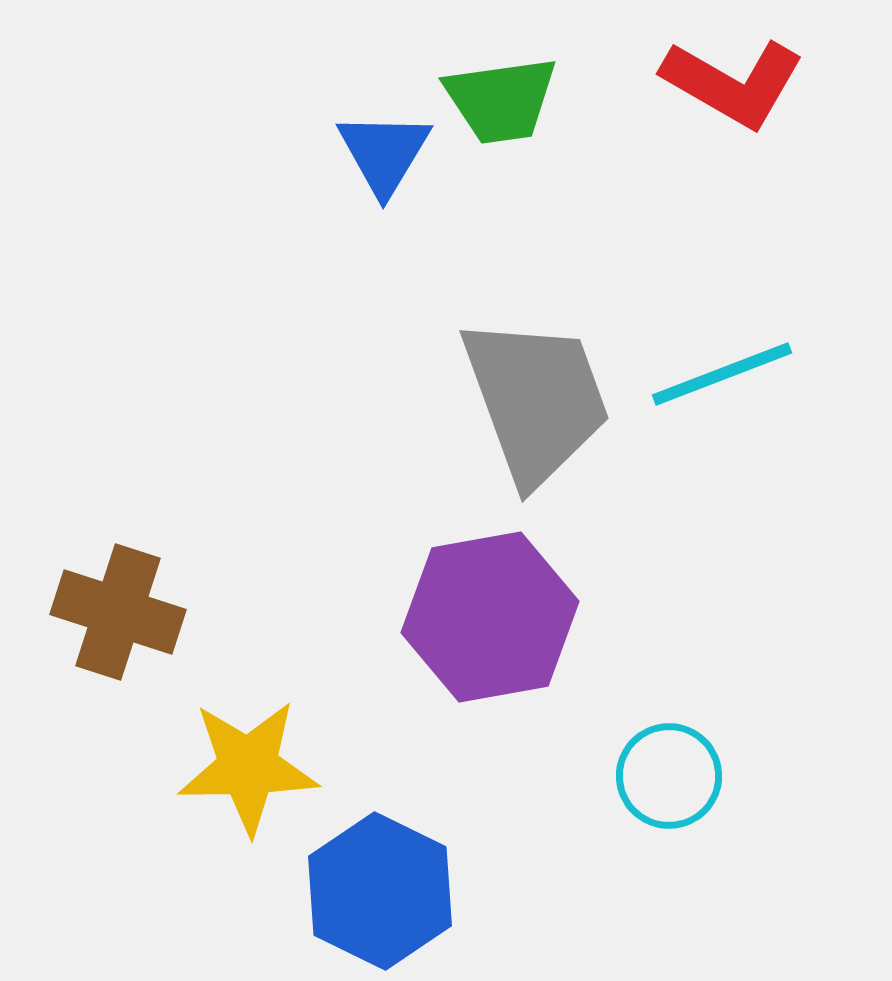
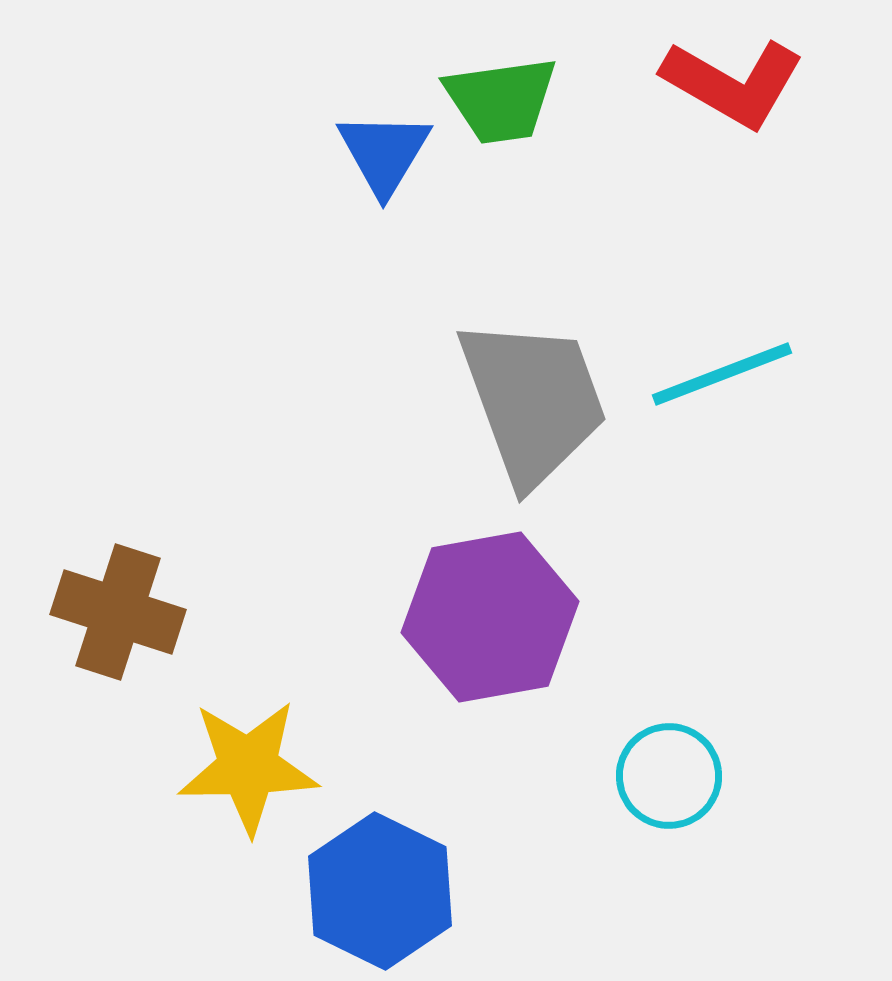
gray trapezoid: moved 3 px left, 1 px down
